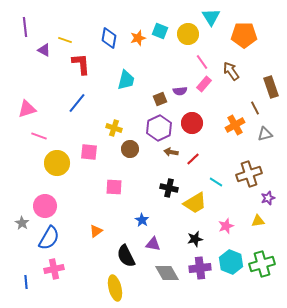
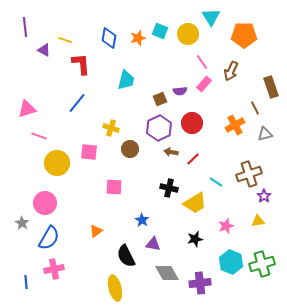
brown arrow at (231, 71): rotated 120 degrees counterclockwise
yellow cross at (114, 128): moved 3 px left
purple star at (268, 198): moved 4 px left, 2 px up; rotated 16 degrees counterclockwise
pink circle at (45, 206): moved 3 px up
purple cross at (200, 268): moved 15 px down
